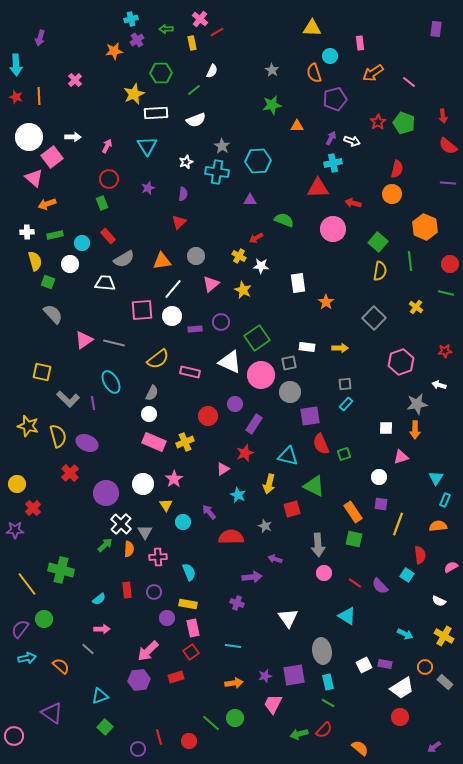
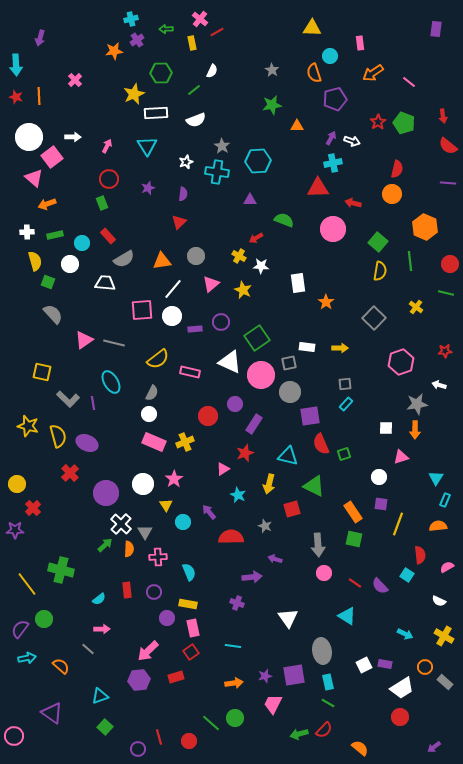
pink semicircle at (451, 567): moved 4 px left
